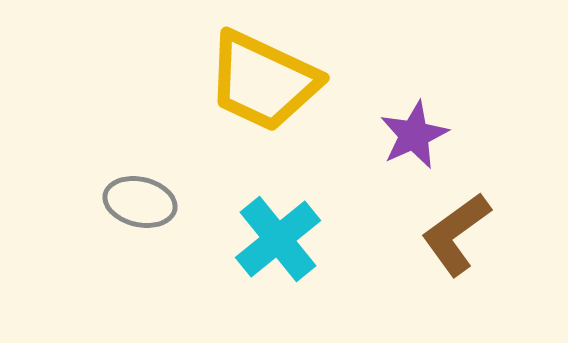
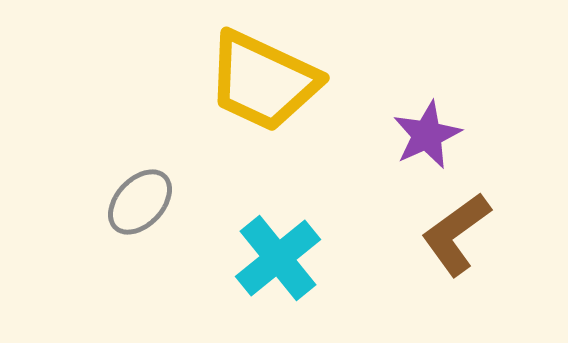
purple star: moved 13 px right
gray ellipse: rotated 60 degrees counterclockwise
cyan cross: moved 19 px down
